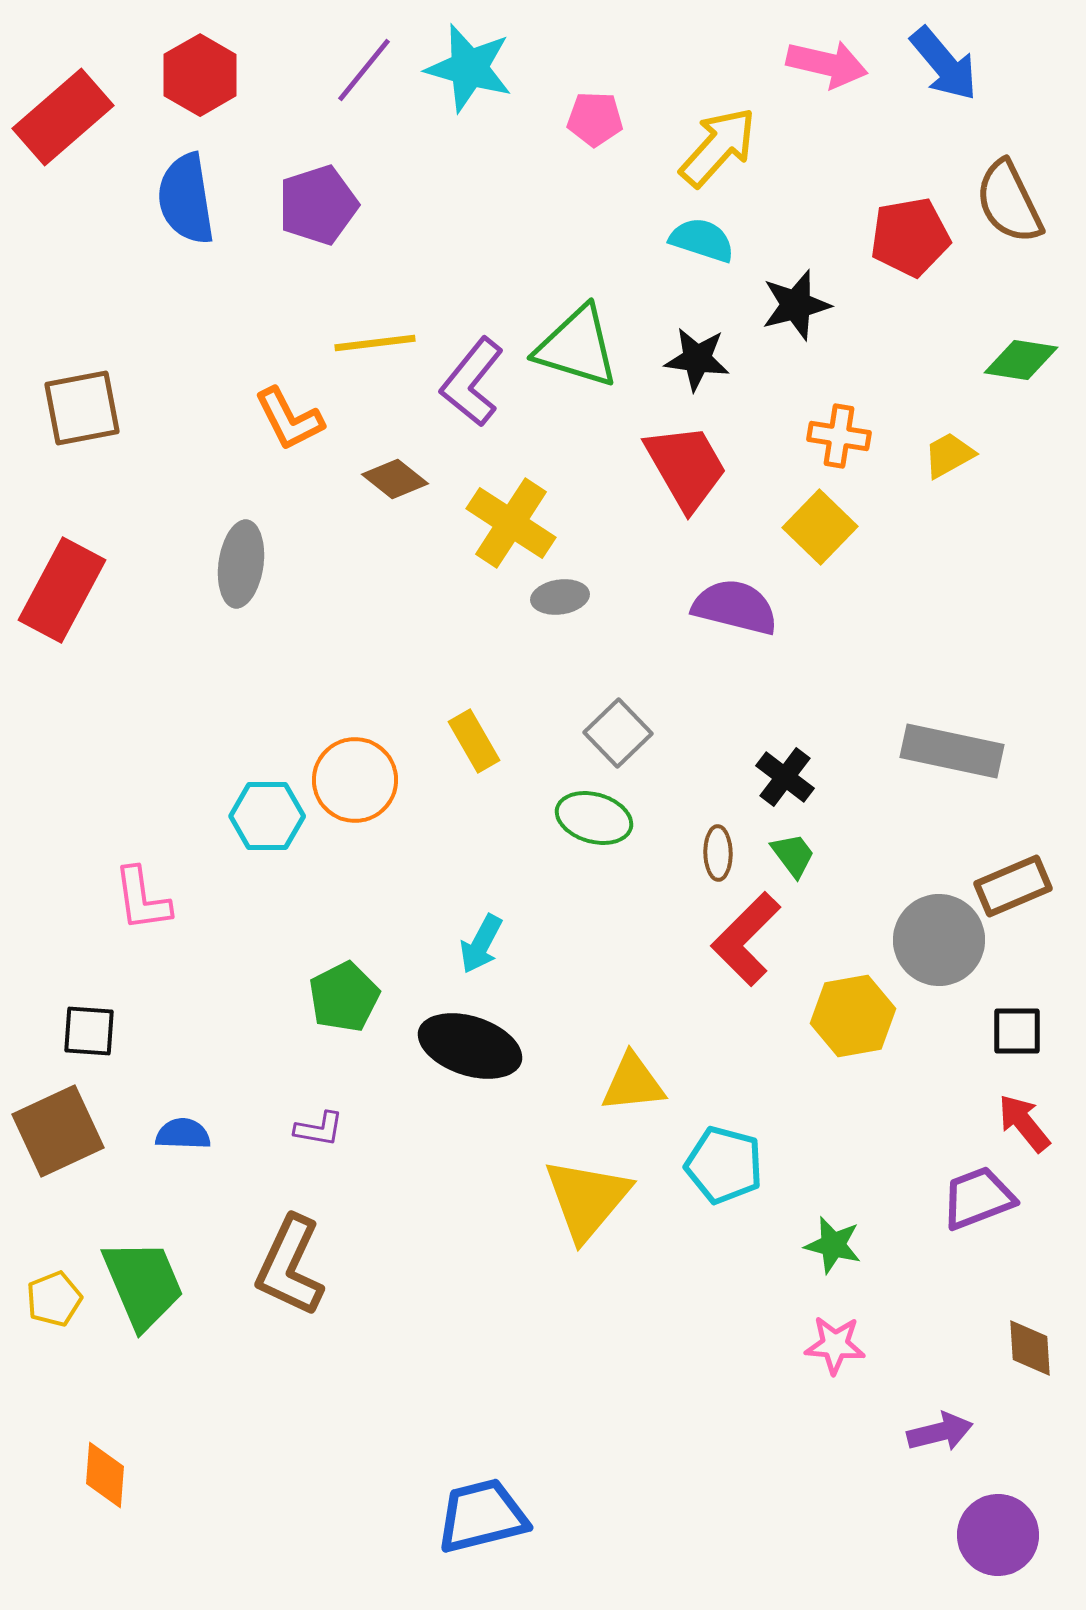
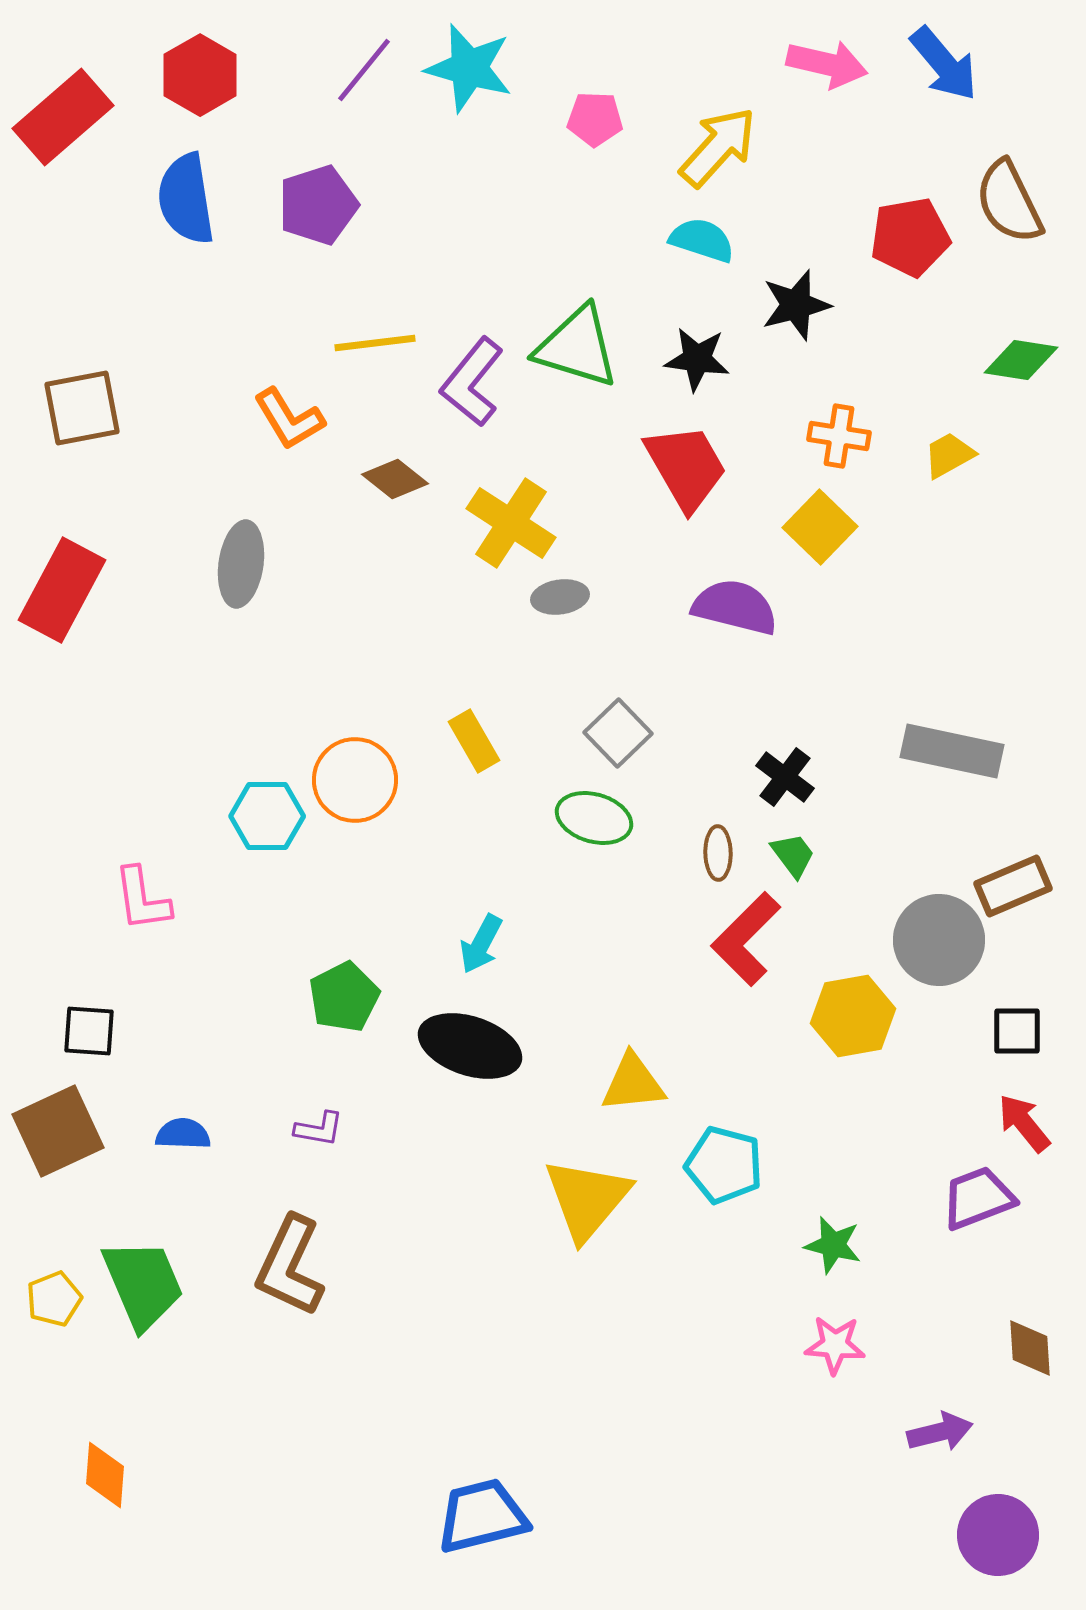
orange L-shape at (289, 419): rotated 4 degrees counterclockwise
